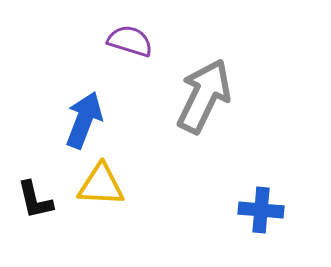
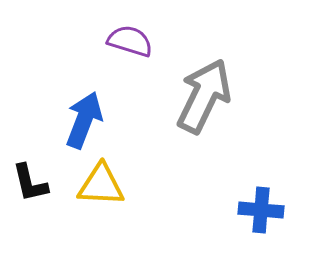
black L-shape: moved 5 px left, 17 px up
